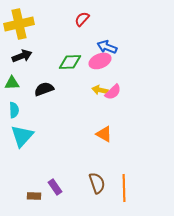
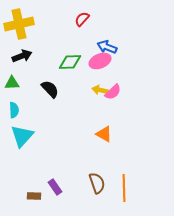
black semicircle: moved 6 px right; rotated 66 degrees clockwise
